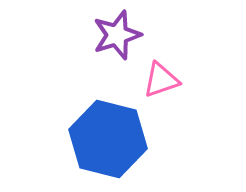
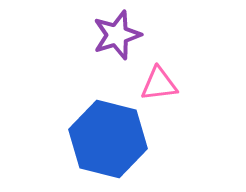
pink triangle: moved 2 px left, 4 px down; rotated 12 degrees clockwise
